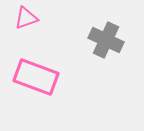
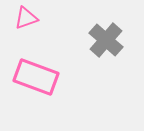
gray cross: rotated 16 degrees clockwise
